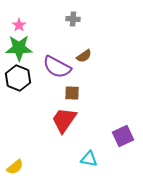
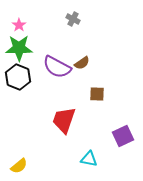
gray cross: rotated 24 degrees clockwise
brown semicircle: moved 2 px left, 7 px down
black hexagon: moved 1 px up
brown square: moved 25 px right, 1 px down
red trapezoid: rotated 16 degrees counterclockwise
yellow semicircle: moved 4 px right, 1 px up
